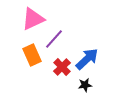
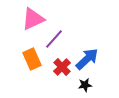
orange rectangle: moved 4 px down
